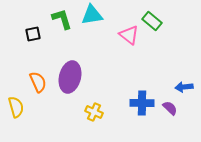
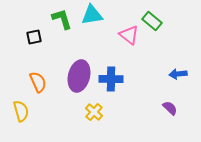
black square: moved 1 px right, 3 px down
purple ellipse: moved 9 px right, 1 px up
blue arrow: moved 6 px left, 13 px up
blue cross: moved 31 px left, 24 px up
yellow semicircle: moved 5 px right, 4 px down
yellow cross: rotated 18 degrees clockwise
